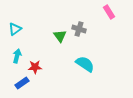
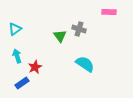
pink rectangle: rotated 56 degrees counterclockwise
cyan arrow: rotated 32 degrees counterclockwise
red star: rotated 24 degrees counterclockwise
